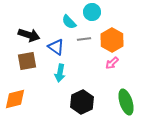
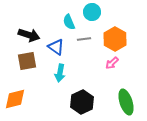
cyan semicircle: rotated 21 degrees clockwise
orange hexagon: moved 3 px right, 1 px up
